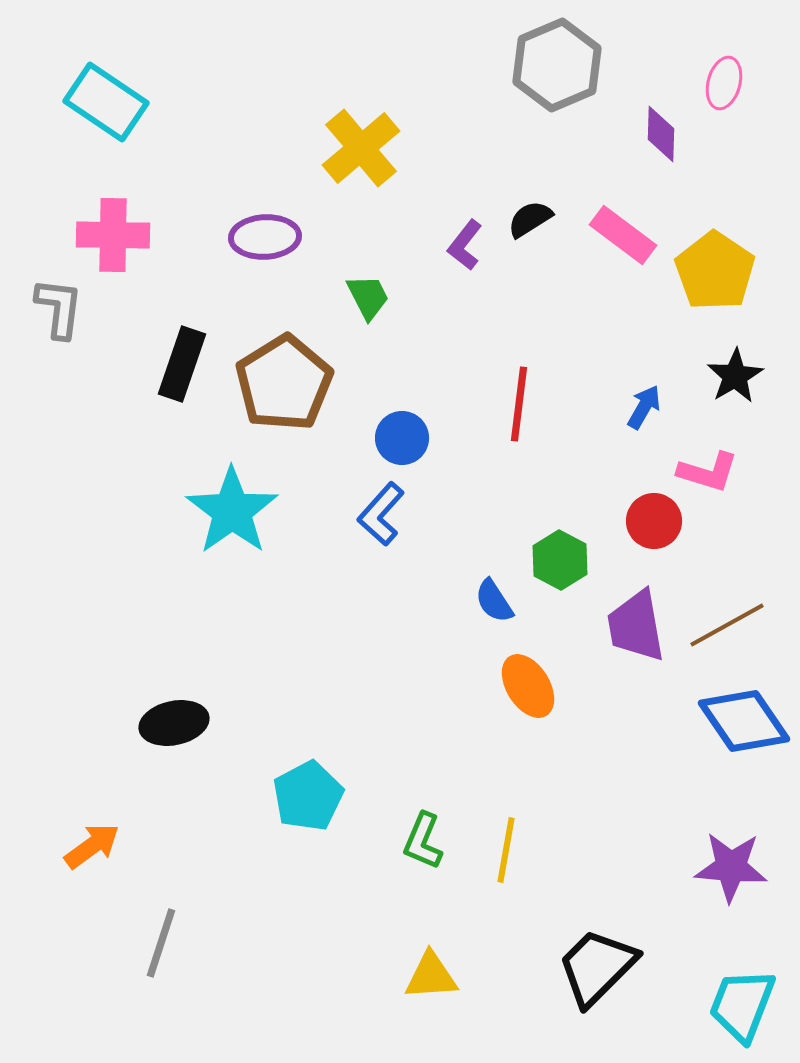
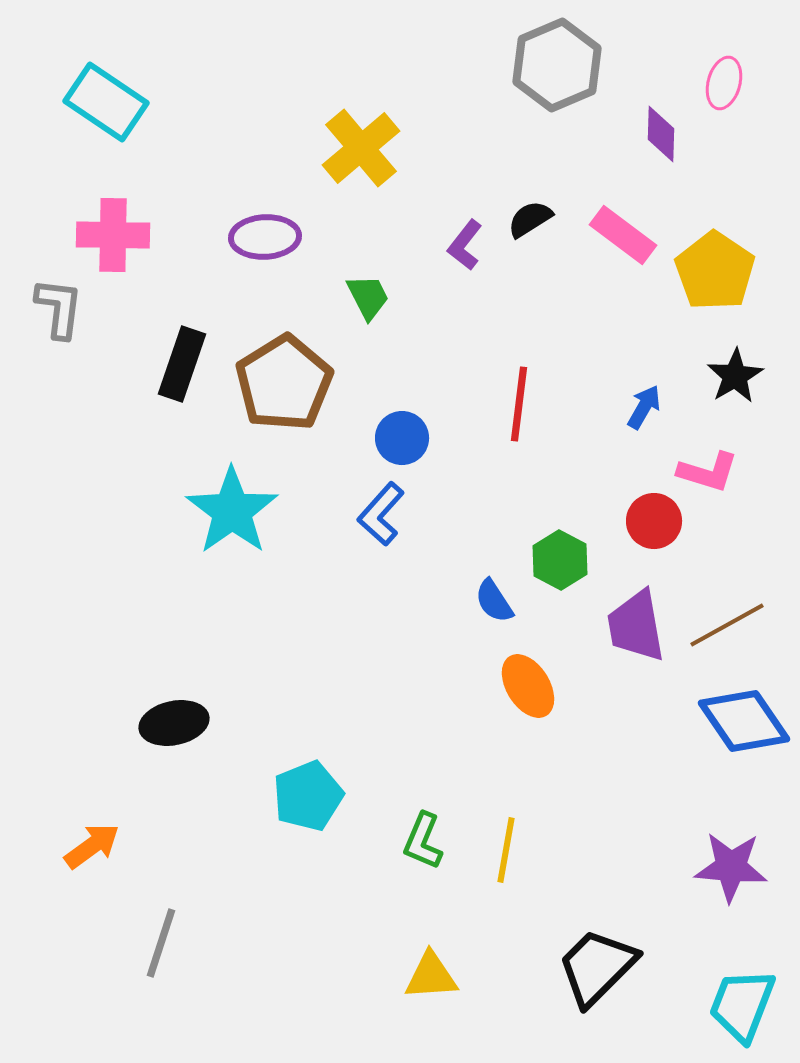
cyan pentagon: rotated 6 degrees clockwise
